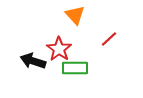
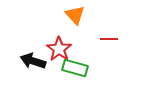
red line: rotated 42 degrees clockwise
green rectangle: rotated 15 degrees clockwise
